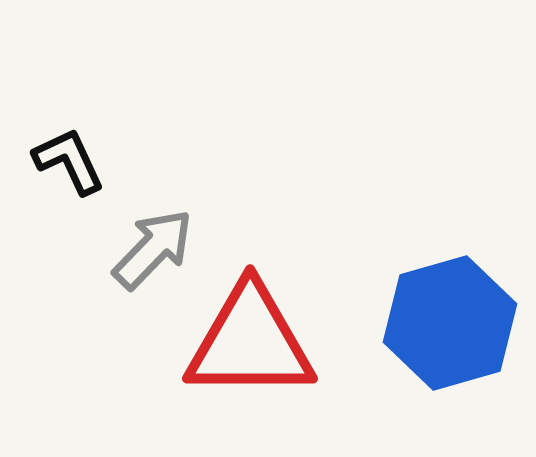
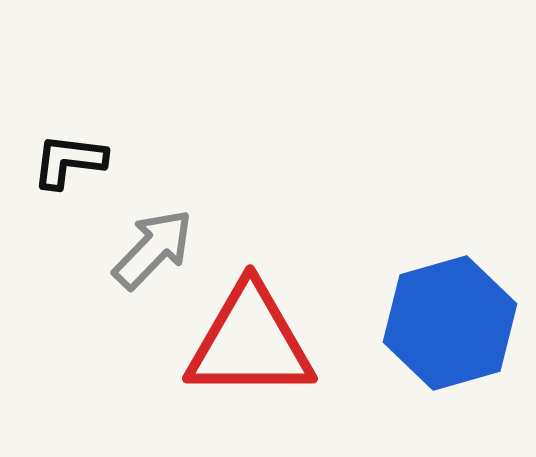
black L-shape: rotated 58 degrees counterclockwise
